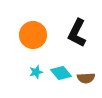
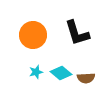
black L-shape: rotated 44 degrees counterclockwise
cyan diamond: rotated 10 degrees counterclockwise
